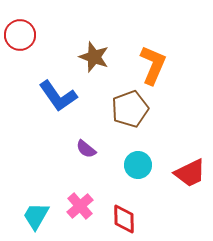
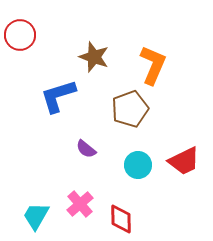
blue L-shape: rotated 108 degrees clockwise
red trapezoid: moved 6 px left, 12 px up
pink cross: moved 2 px up
red diamond: moved 3 px left
